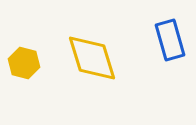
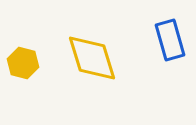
yellow hexagon: moved 1 px left
